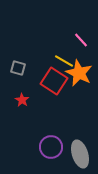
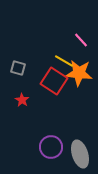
orange star: rotated 20 degrees counterclockwise
